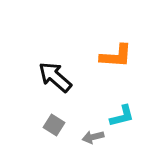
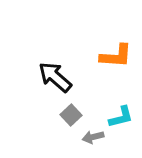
cyan L-shape: moved 1 px left, 1 px down
gray square: moved 17 px right, 10 px up; rotated 15 degrees clockwise
